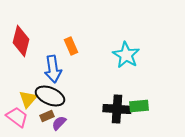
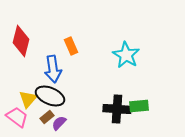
brown rectangle: moved 1 px down; rotated 16 degrees counterclockwise
